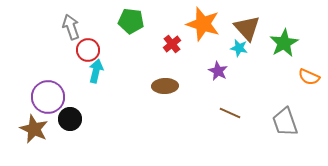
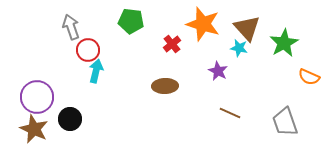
purple circle: moved 11 px left
